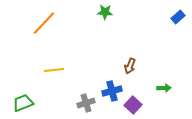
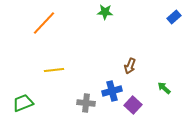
blue rectangle: moved 4 px left
green arrow: rotated 136 degrees counterclockwise
gray cross: rotated 24 degrees clockwise
